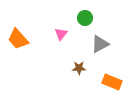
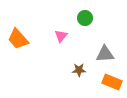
pink triangle: moved 2 px down
gray triangle: moved 5 px right, 10 px down; rotated 24 degrees clockwise
brown star: moved 2 px down
